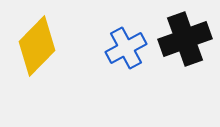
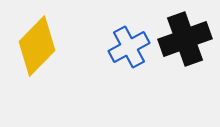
blue cross: moved 3 px right, 1 px up
